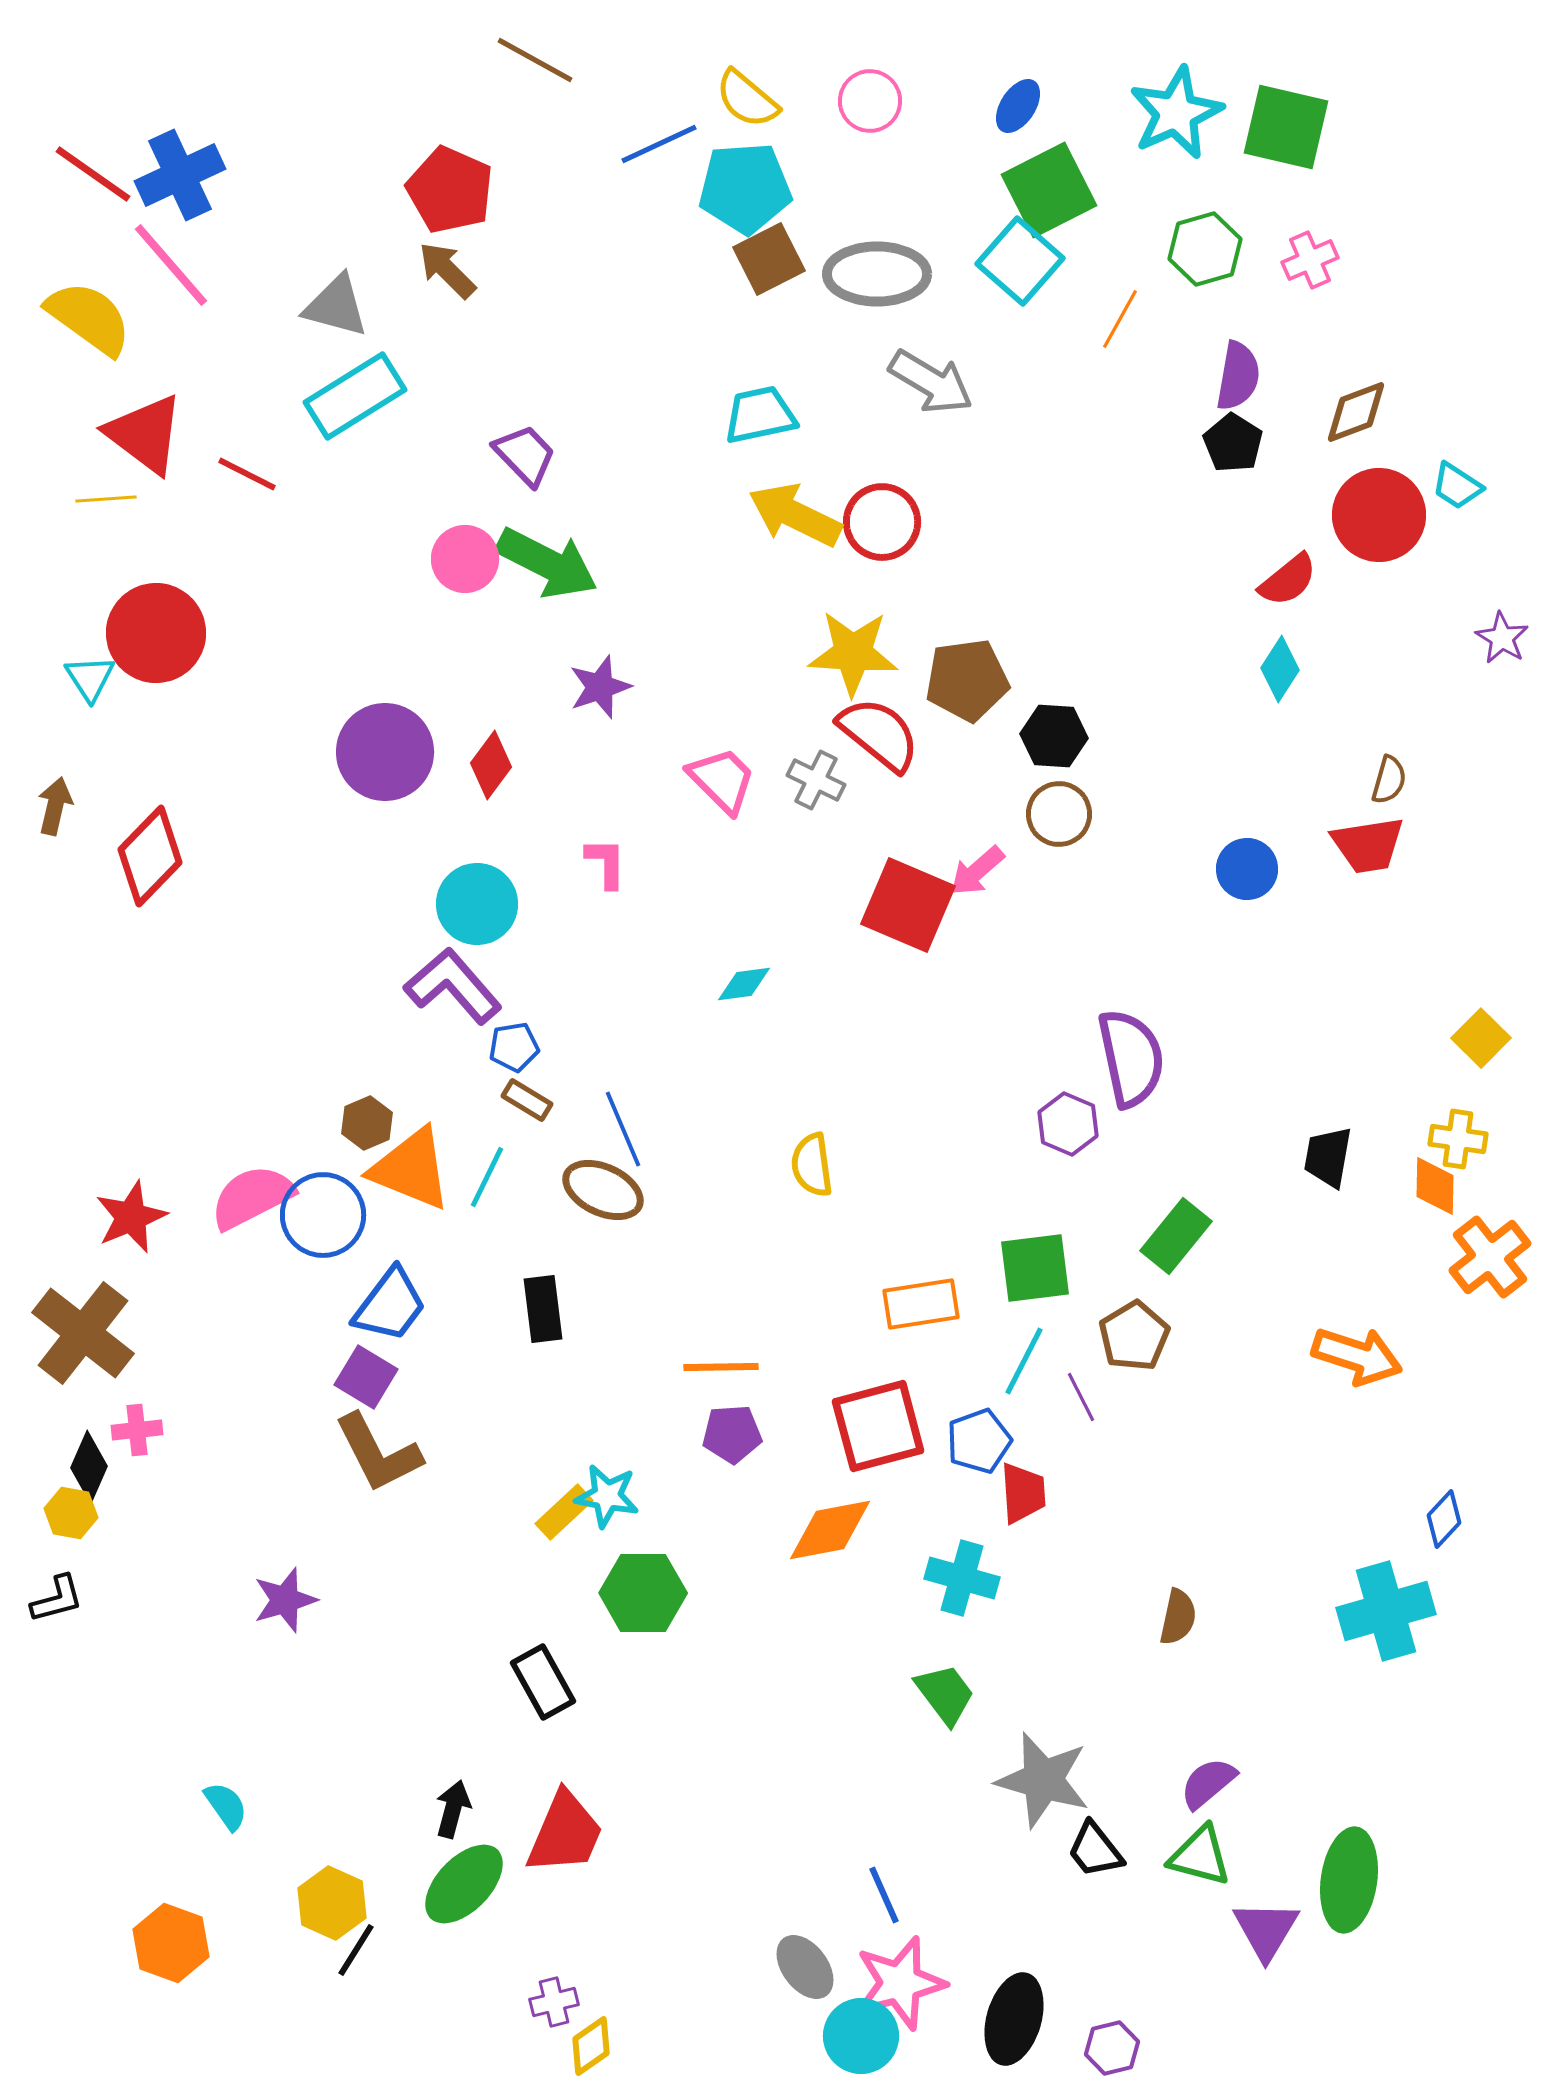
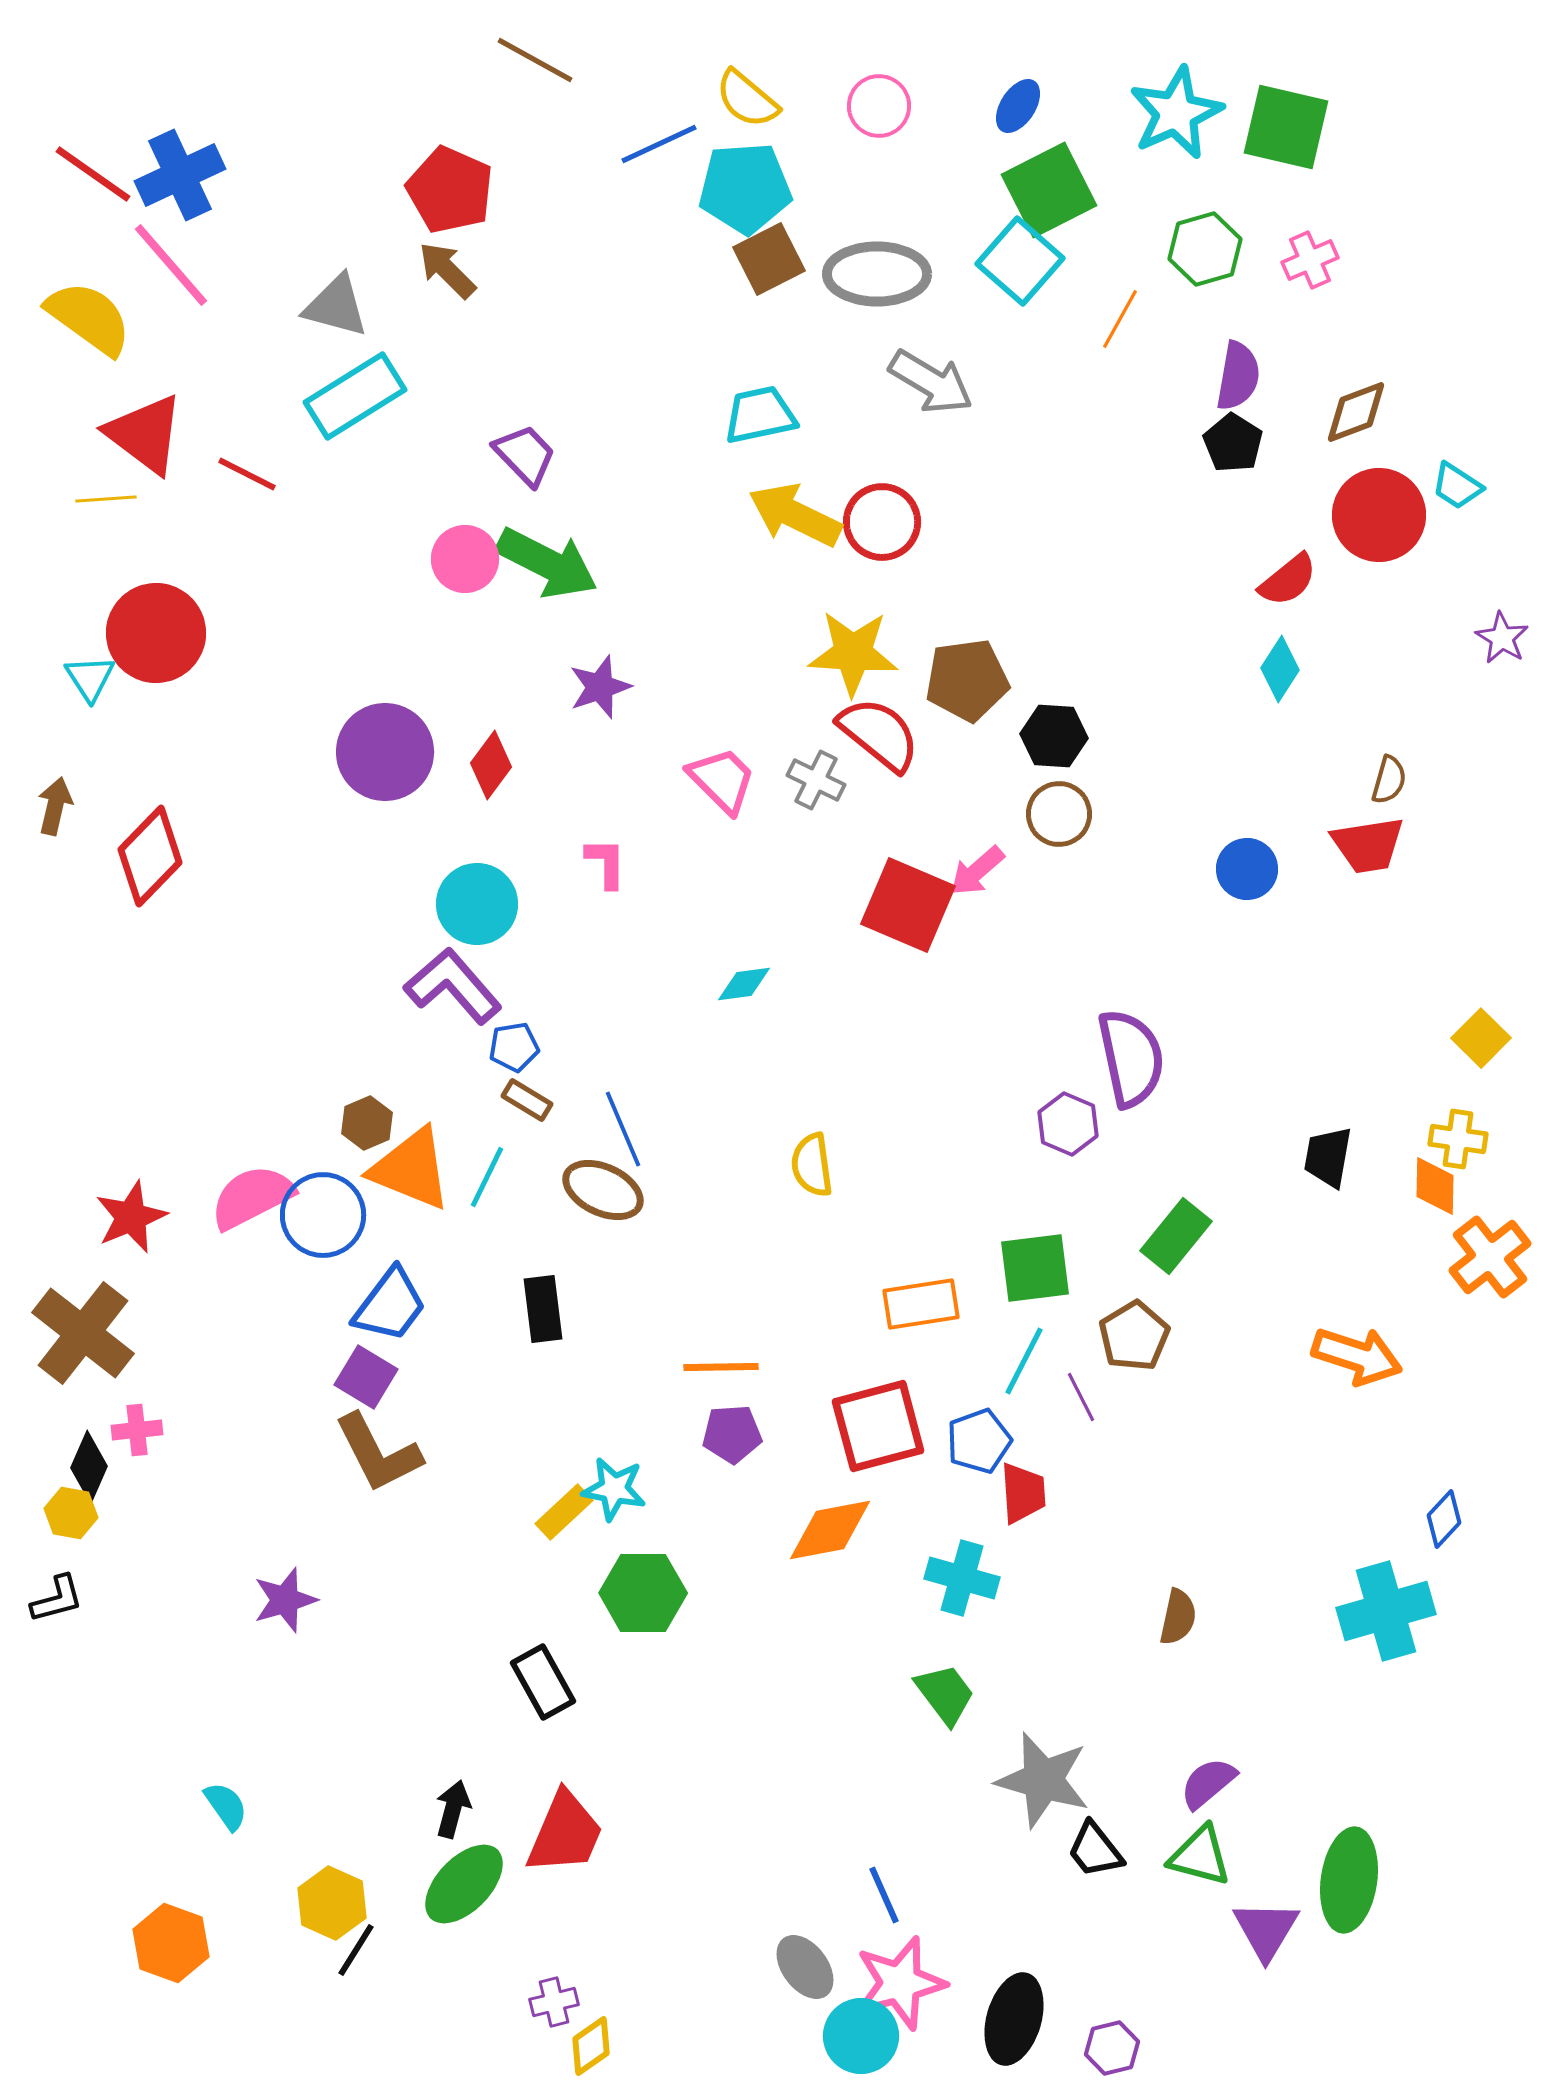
pink circle at (870, 101): moved 9 px right, 5 px down
cyan star at (607, 1496): moved 7 px right, 7 px up
